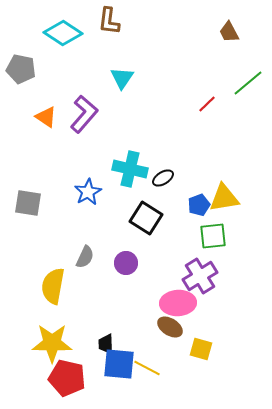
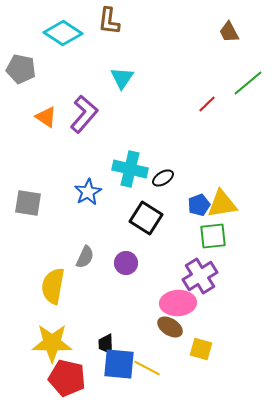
yellow triangle: moved 2 px left, 6 px down
